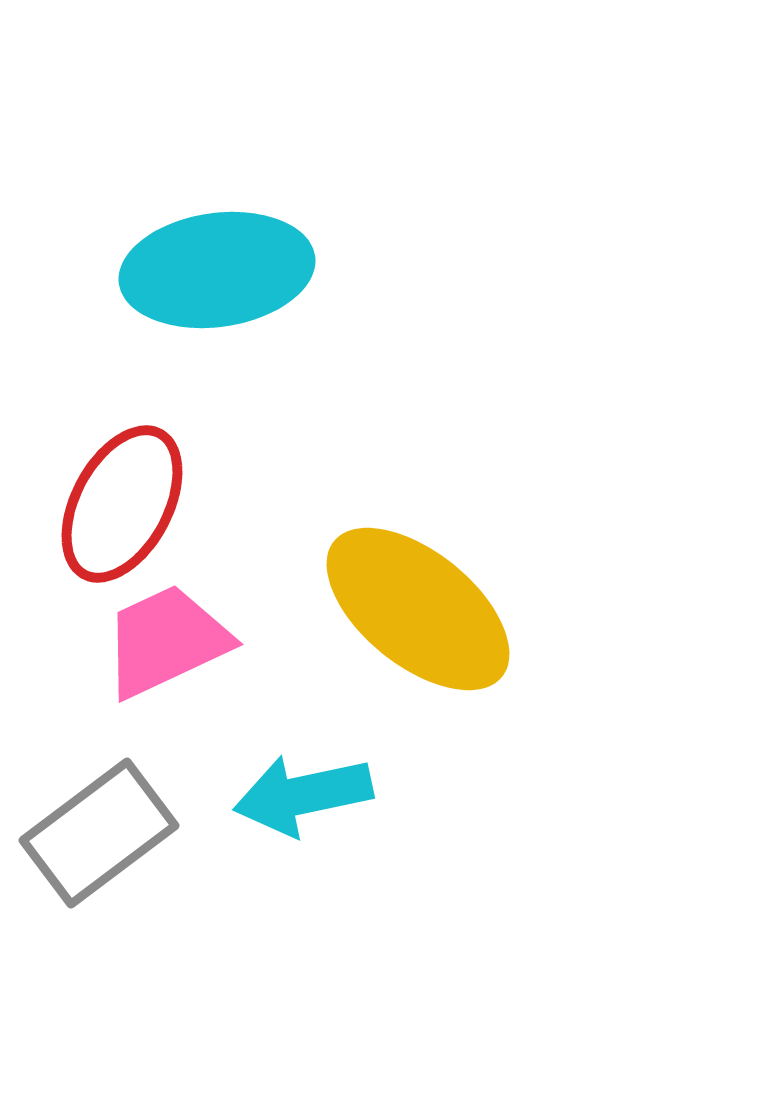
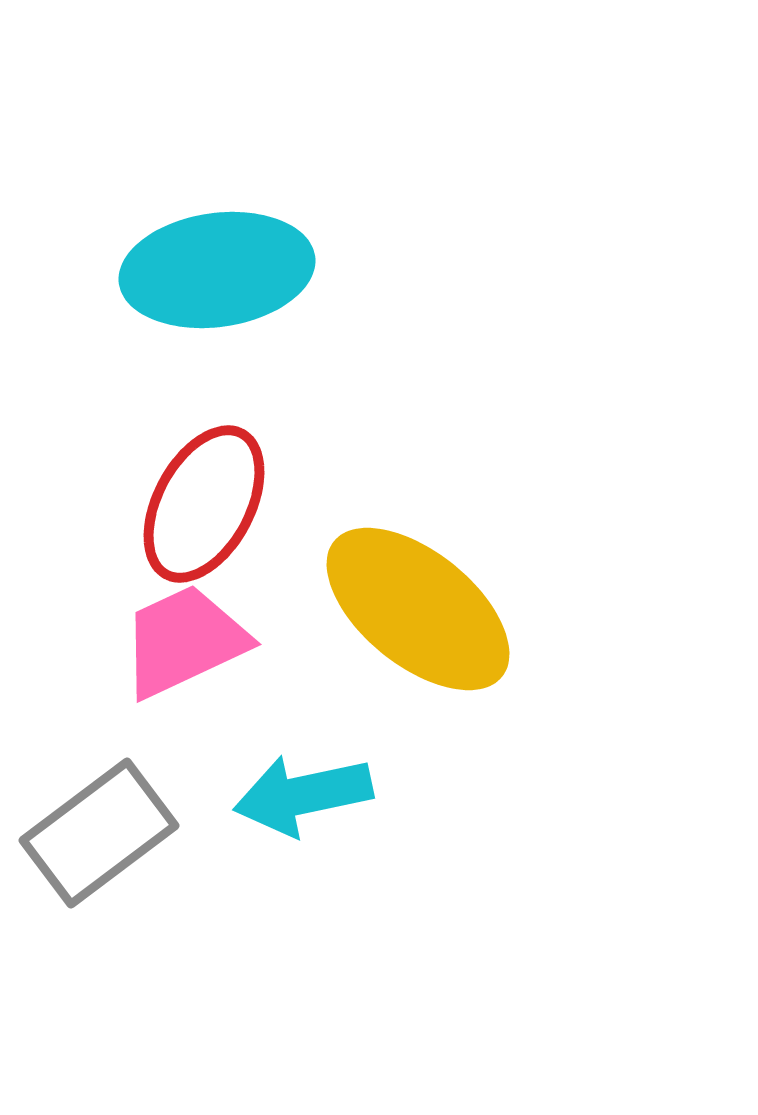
red ellipse: moved 82 px right
pink trapezoid: moved 18 px right
